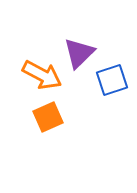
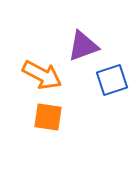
purple triangle: moved 4 px right, 7 px up; rotated 24 degrees clockwise
orange square: rotated 32 degrees clockwise
